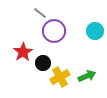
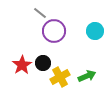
red star: moved 1 px left, 13 px down
